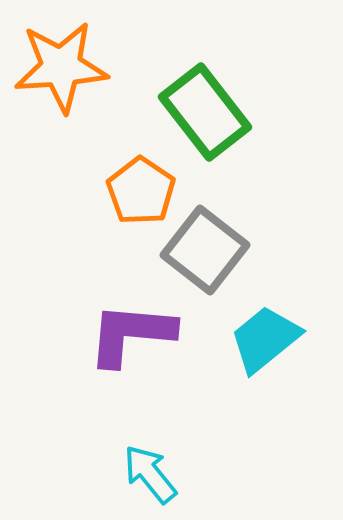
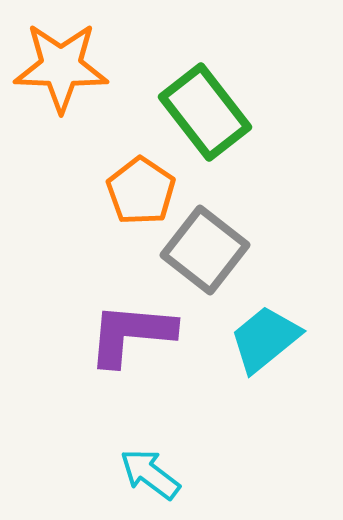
orange star: rotated 6 degrees clockwise
cyan arrow: rotated 14 degrees counterclockwise
